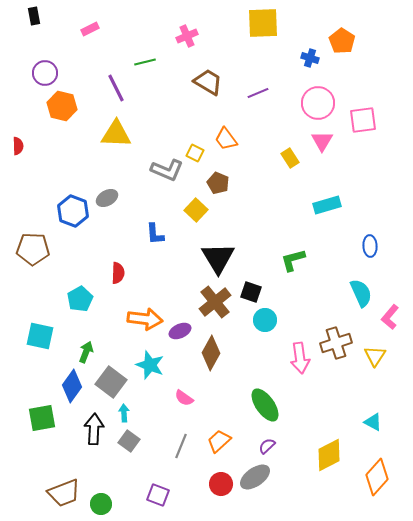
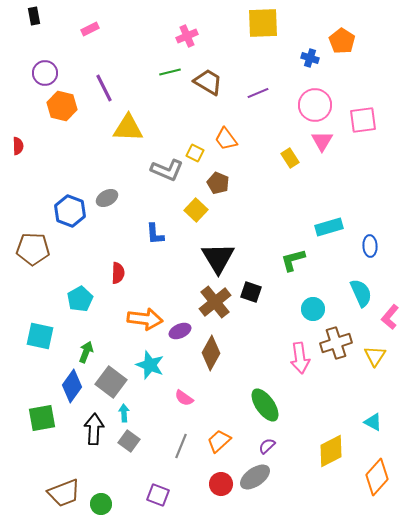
green line at (145, 62): moved 25 px right, 10 px down
purple line at (116, 88): moved 12 px left
pink circle at (318, 103): moved 3 px left, 2 px down
yellow triangle at (116, 134): moved 12 px right, 6 px up
cyan rectangle at (327, 205): moved 2 px right, 22 px down
blue hexagon at (73, 211): moved 3 px left
cyan circle at (265, 320): moved 48 px right, 11 px up
yellow diamond at (329, 455): moved 2 px right, 4 px up
